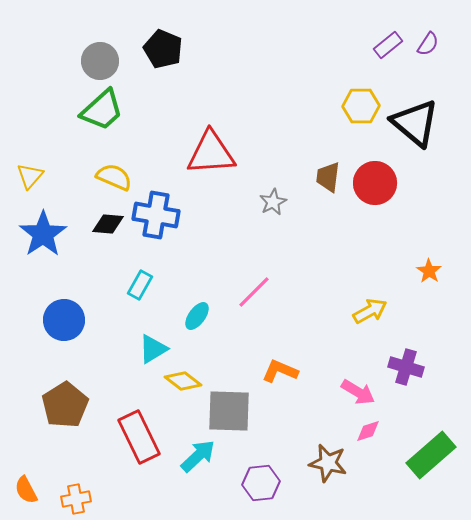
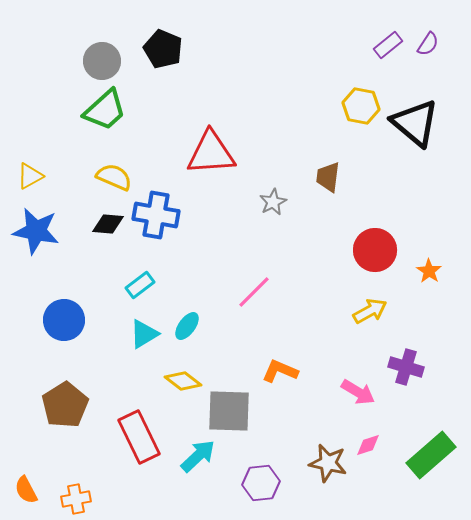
gray circle: moved 2 px right
yellow hexagon: rotated 12 degrees clockwise
green trapezoid: moved 3 px right
yellow triangle: rotated 20 degrees clockwise
red circle: moved 67 px down
blue star: moved 7 px left, 3 px up; rotated 27 degrees counterclockwise
cyan rectangle: rotated 24 degrees clockwise
cyan ellipse: moved 10 px left, 10 px down
cyan triangle: moved 9 px left, 15 px up
pink diamond: moved 14 px down
